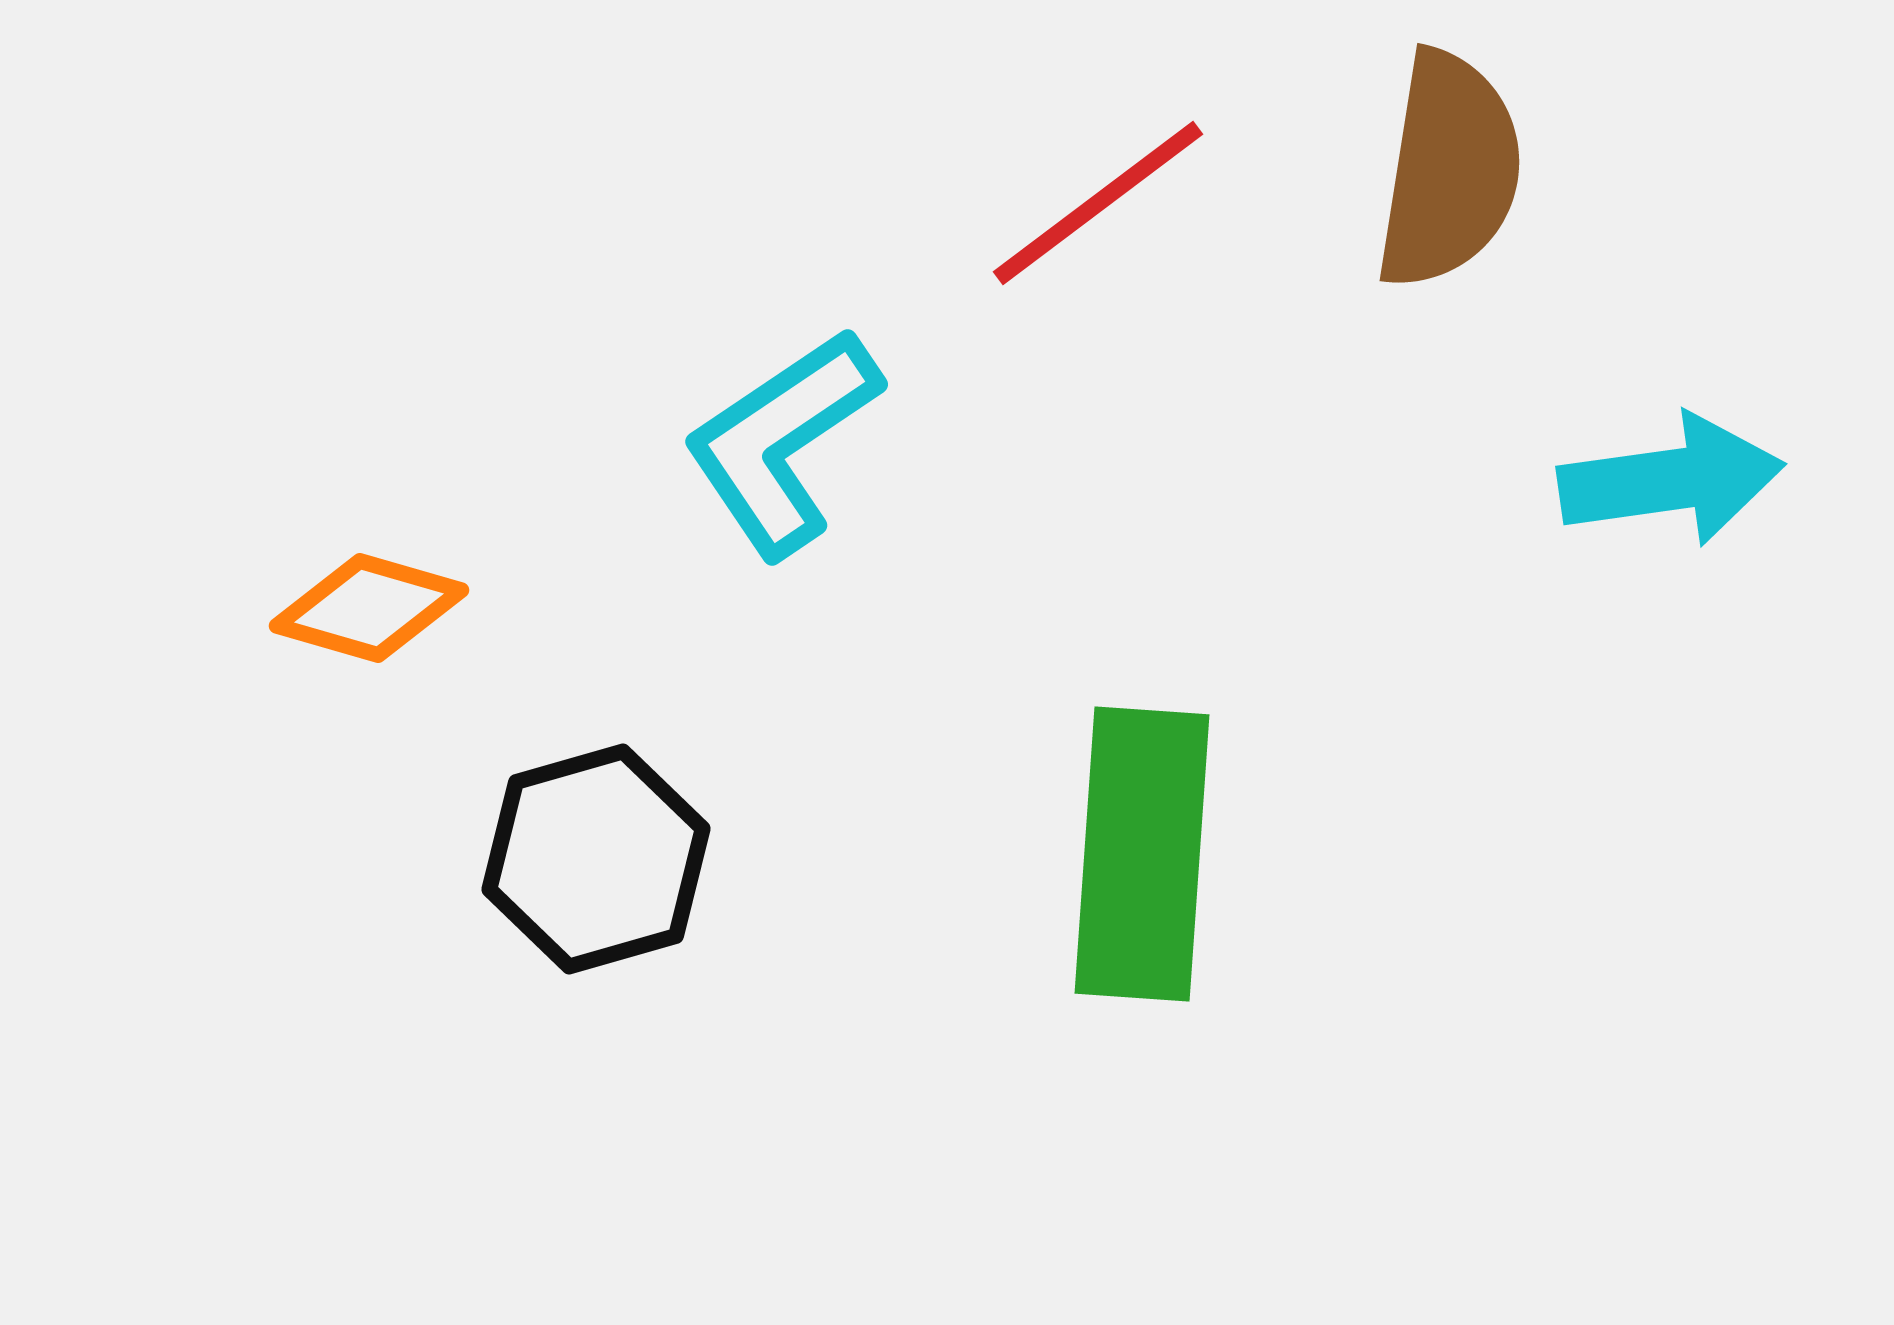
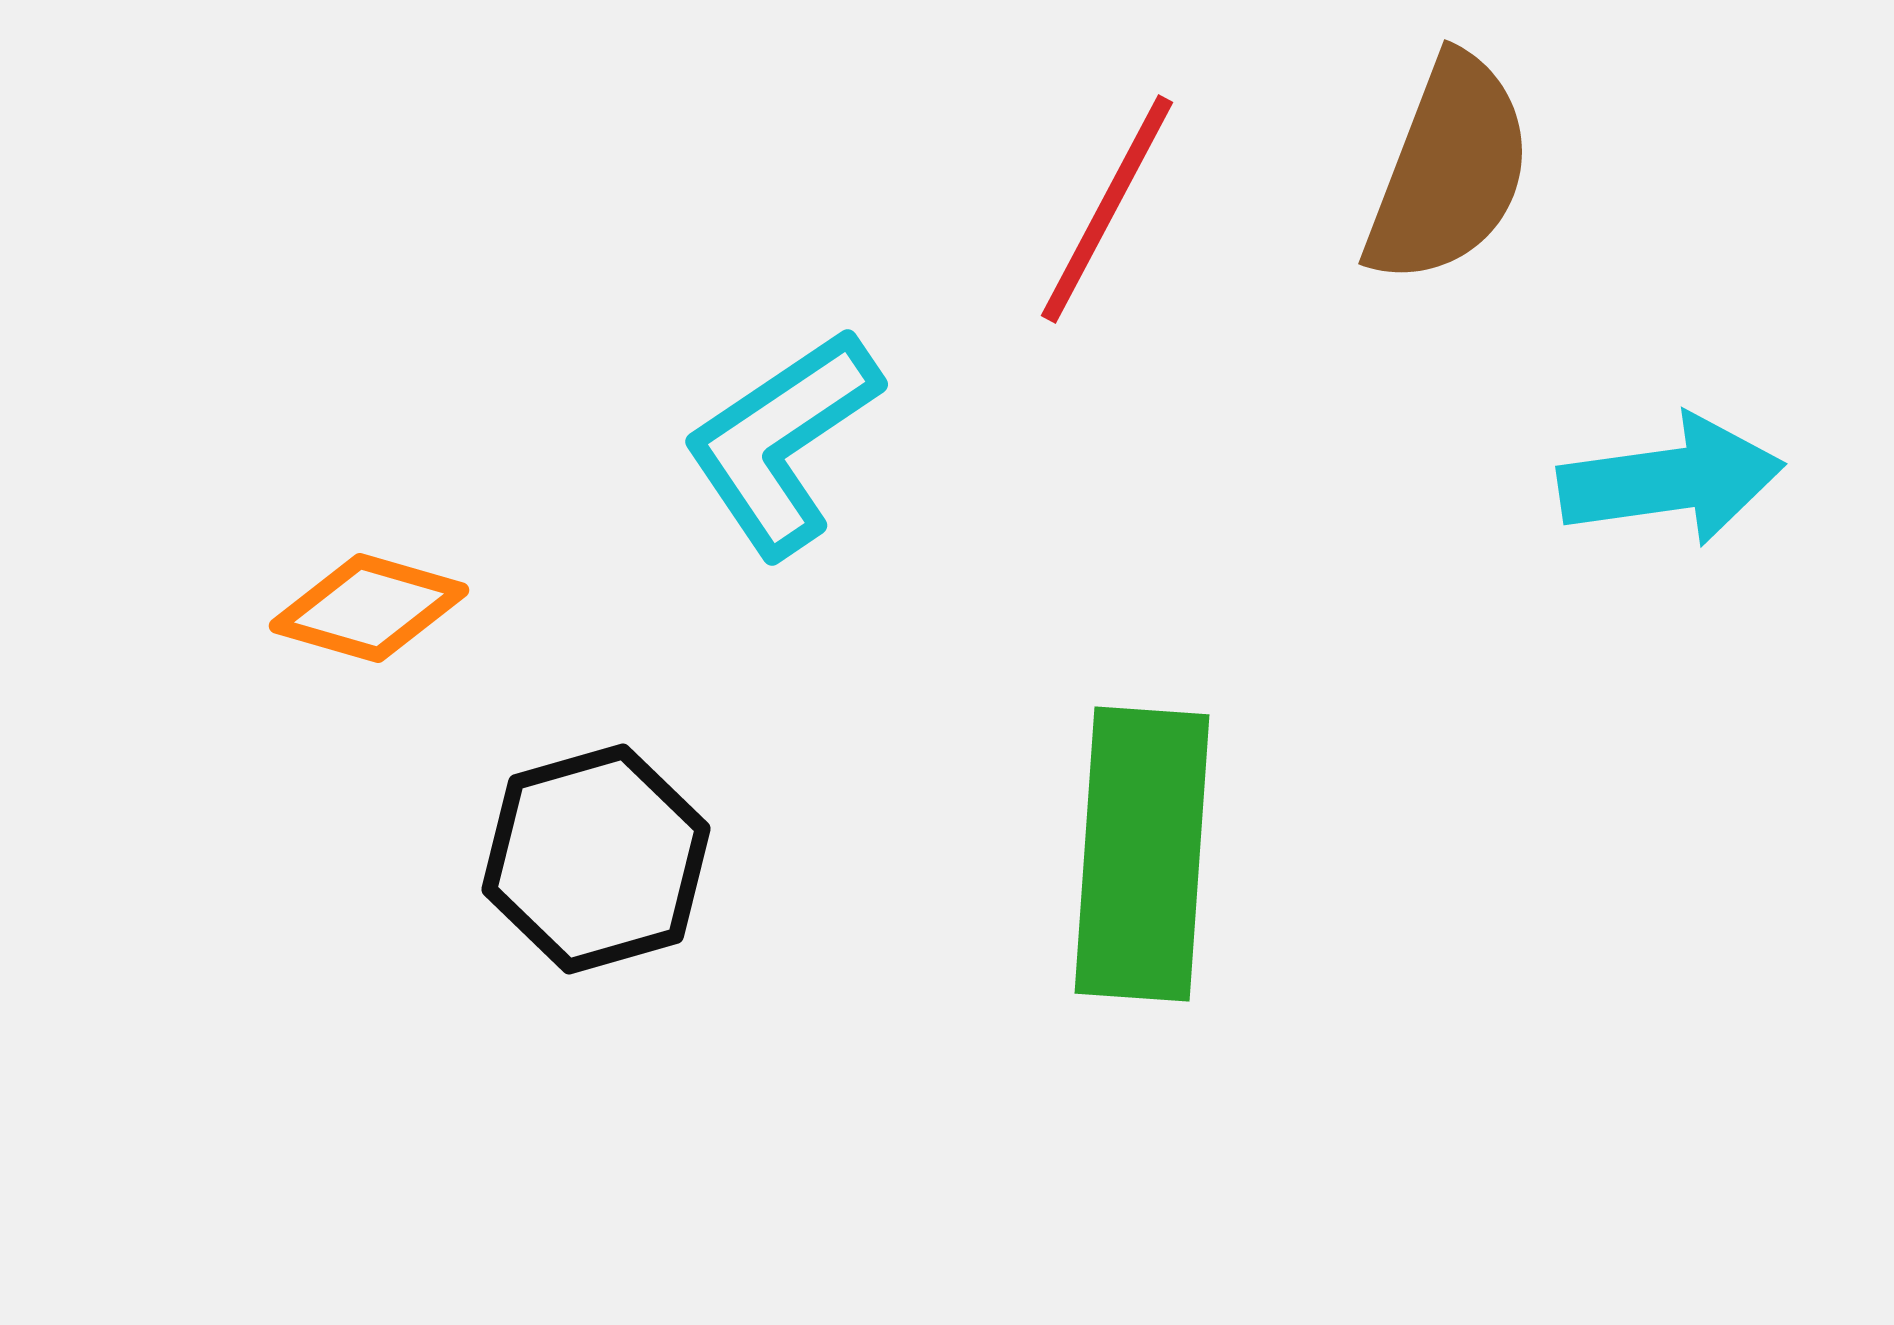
brown semicircle: rotated 12 degrees clockwise
red line: moved 9 px right, 6 px down; rotated 25 degrees counterclockwise
